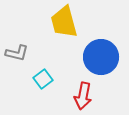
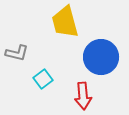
yellow trapezoid: moved 1 px right
red arrow: rotated 16 degrees counterclockwise
